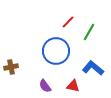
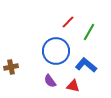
blue L-shape: moved 7 px left, 3 px up
purple semicircle: moved 5 px right, 5 px up
